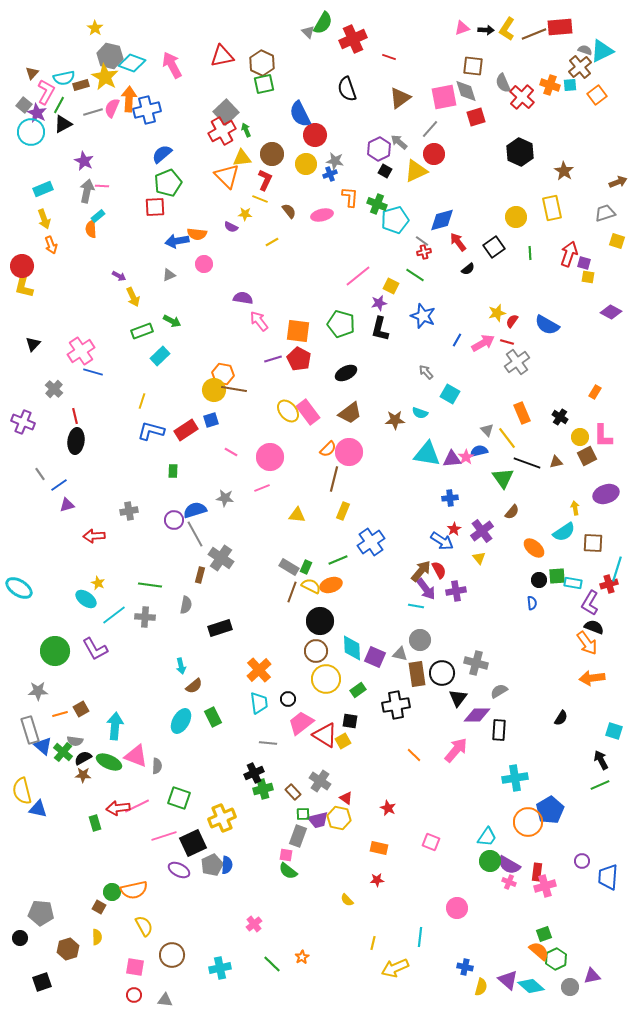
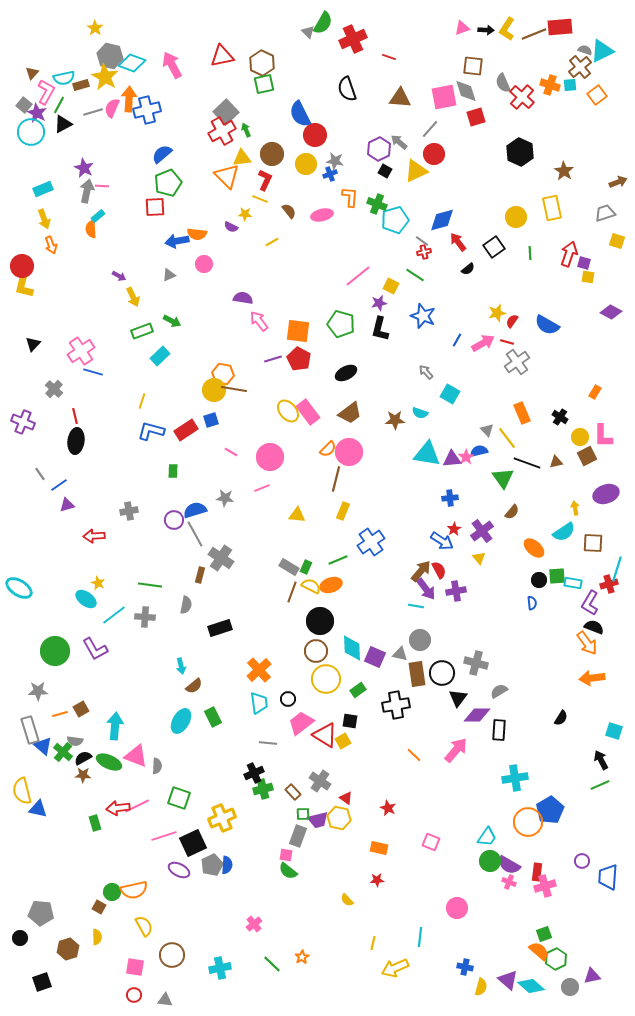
brown triangle at (400, 98): rotated 40 degrees clockwise
purple star at (84, 161): moved 7 px down
brown line at (334, 479): moved 2 px right
